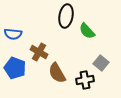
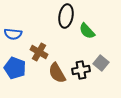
black cross: moved 4 px left, 10 px up
